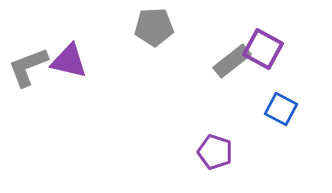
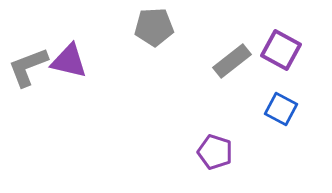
purple square: moved 18 px right, 1 px down
